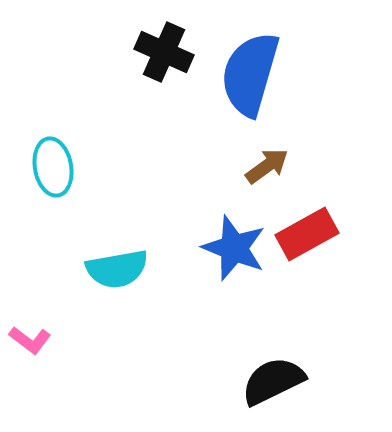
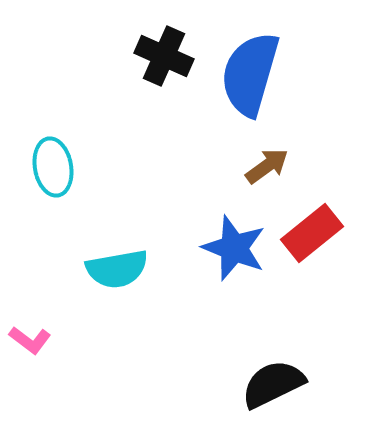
black cross: moved 4 px down
red rectangle: moved 5 px right, 1 px up; rotated 10 degrees counterclockwise
black semicircle: moved 3 px down
